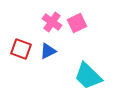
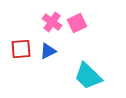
red square: rotated 25 degrees counterclockwise
